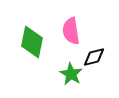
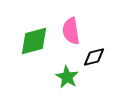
green diamond: moved 2 px right, 1 px up; rotated 64 degrees clockwise
green star: moved 4 px left, 3 px down
